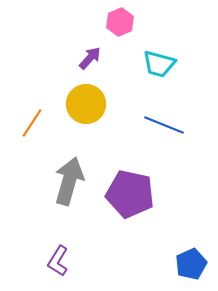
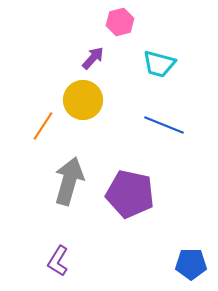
pink hexagon: rotated 8 degrees clockwise
purple arrow: moved 3 px right
yellow circle: moved 3 px left, 4 px up
orange line: moved 11 px right, 3 px down
blue pentagon: rotated 24 degrees clockwise
